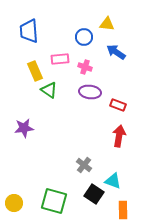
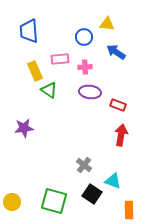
pink cross: rotated 24 degrees counterclockwise
red arrow: moved 2 px right, 1 px up
black square: moved 2 px left
yellow circle: moved 2 px left, 1 px up
orange rectangle: moved 6 px right
